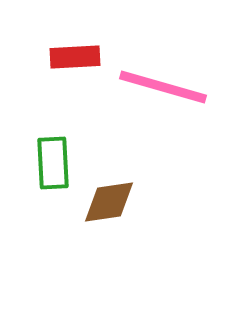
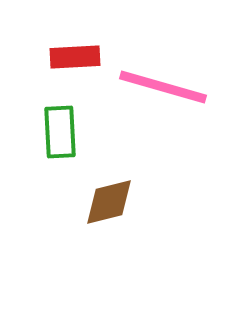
green rectangle: moved 7 px right, 31 px up
brown diamond: rotated 6 degrees counterclockwise
